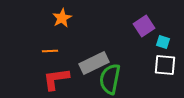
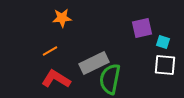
orange star: rotated 24 degrees clockwise
purple square: moved 2 px left, 2 px down; rotated 20 degrees clockwise
orange line: rotated 28 degrees counterclockwise
red L-shape: rotated 40 degrees clockwise
